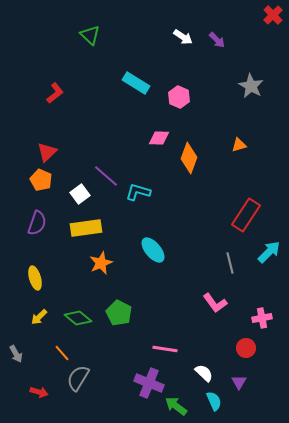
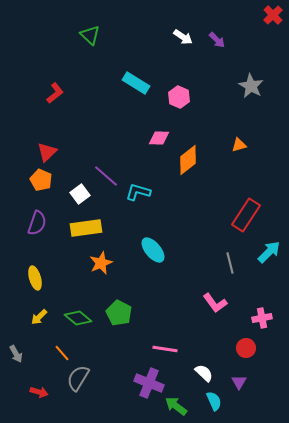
orange diamond: moved 1 px left, 2 px down; rotated 32 degrees clockwise
